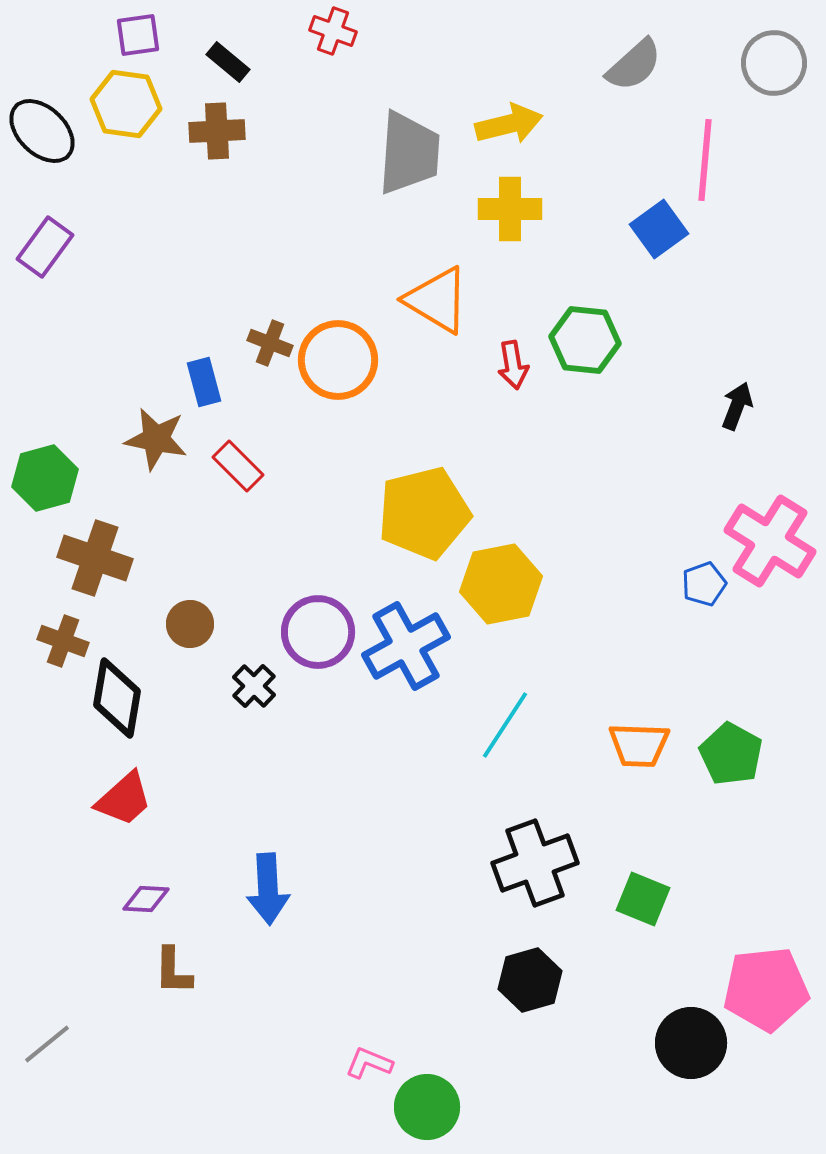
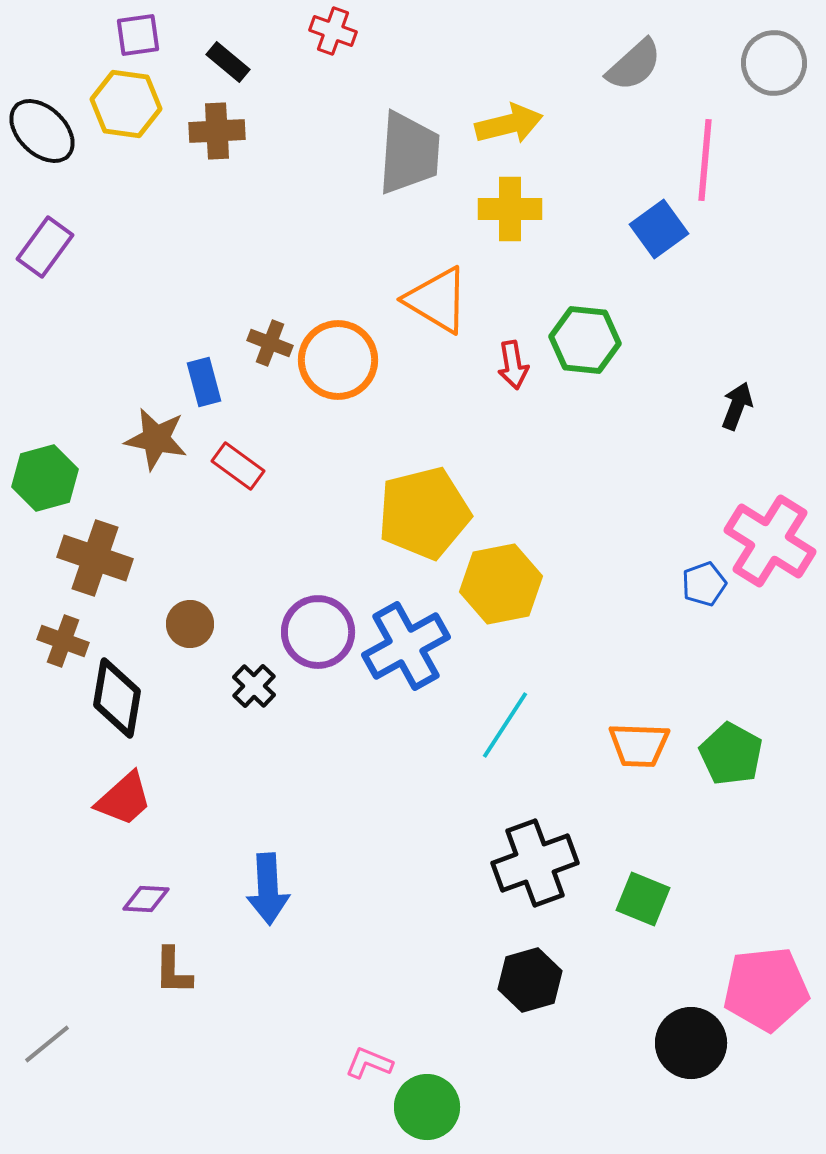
red rectangle at (238, 466): rotated 9 degrees counterclockwise
